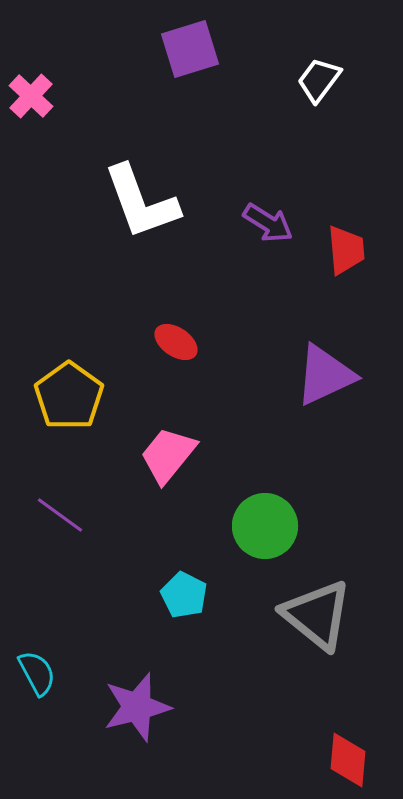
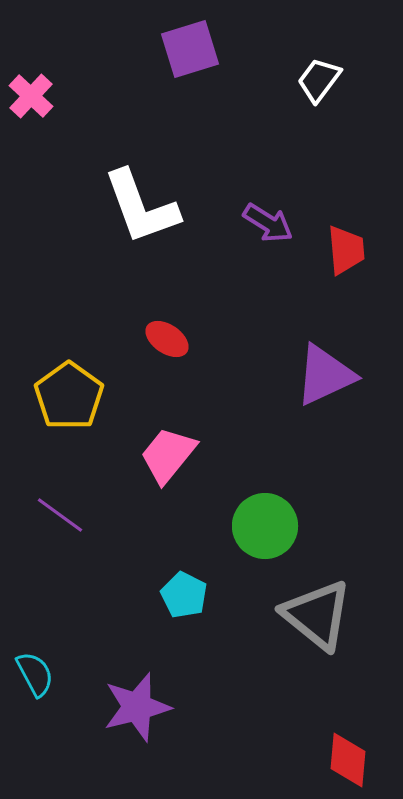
white L-shape: moved 5 px down
red ellipse: moved 9 px left, 3 px up
cyan semicircle: moved 2 px left, 1 px down
